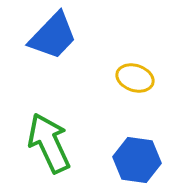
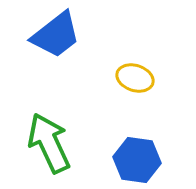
blue trapezoid: moved 3 px right, 1 px up; rotated 8 degrees clockwise
